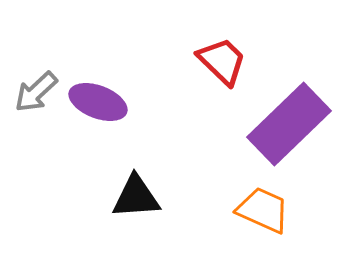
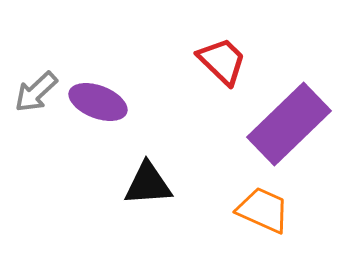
black triangle: moved 12 px right, 13 px up
